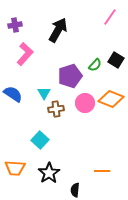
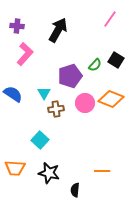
pink line: moved 2 px down
purple cross: moved 2 px right, 1 px down; rotated 16 degrees clockwise
black star: rotated 25 degrees counterclockwise
